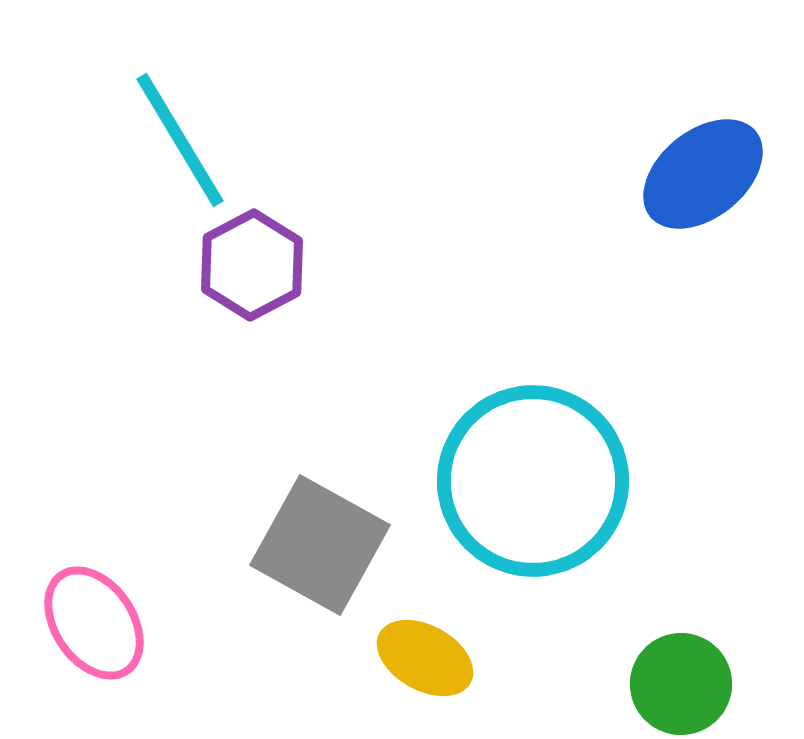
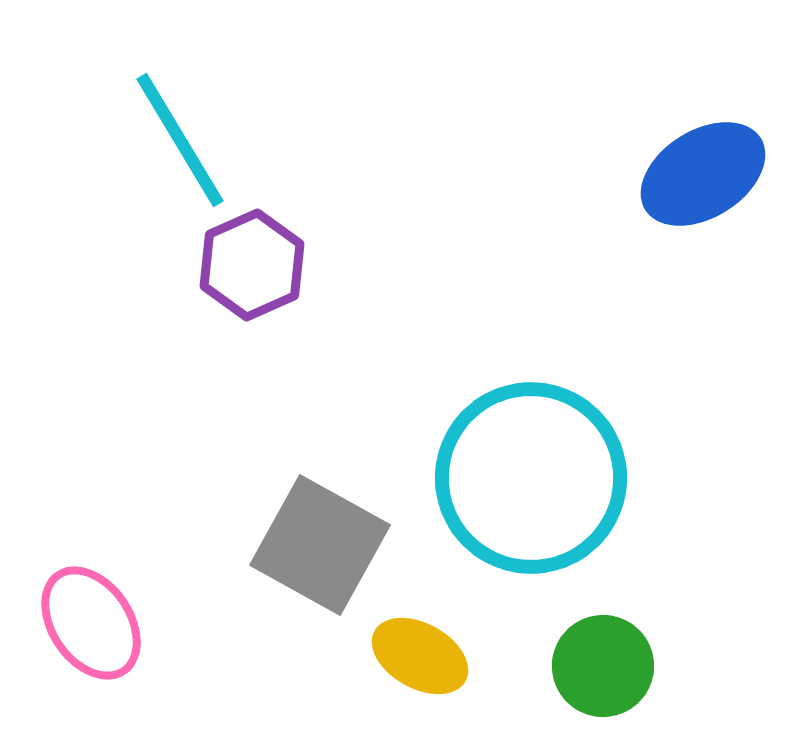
blue ellipse: rotated 7 degrees clockwise
purple hexagon: rotated 4 degrees clockwise
cyan circle: moved 2 px left, 3 px up
pink ellipse: moved 3 px left
yellow ellipse: moved 5 px left, 2 px up
green circle: moved 78 px left, 18 px up
